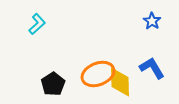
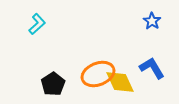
yellow diamond: rotated 24 degrees counterclockwise
